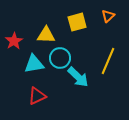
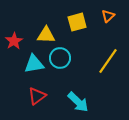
yellow line: rotated 12 degrees clockwise
cyan arrow: moved 25 px down
red triangle: rotated 12 degrees counterclockwise
